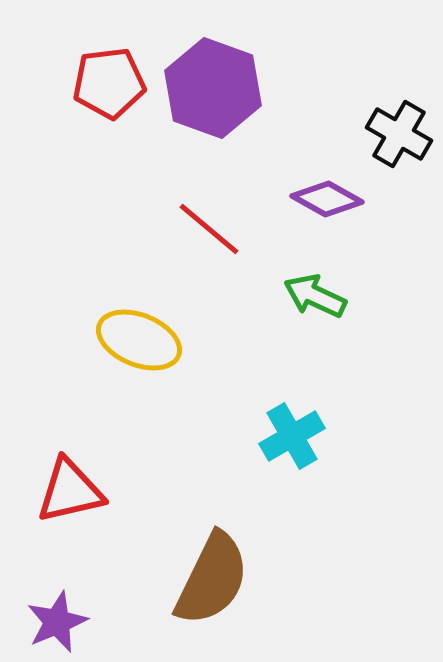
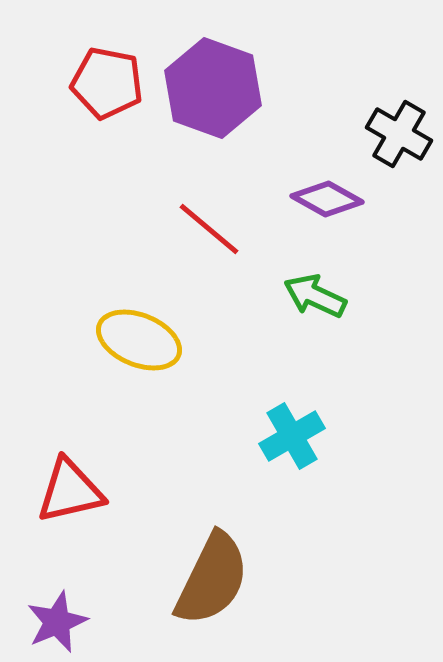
red pentagon: moved 2 px left; rotated 18 degrees clockwise
